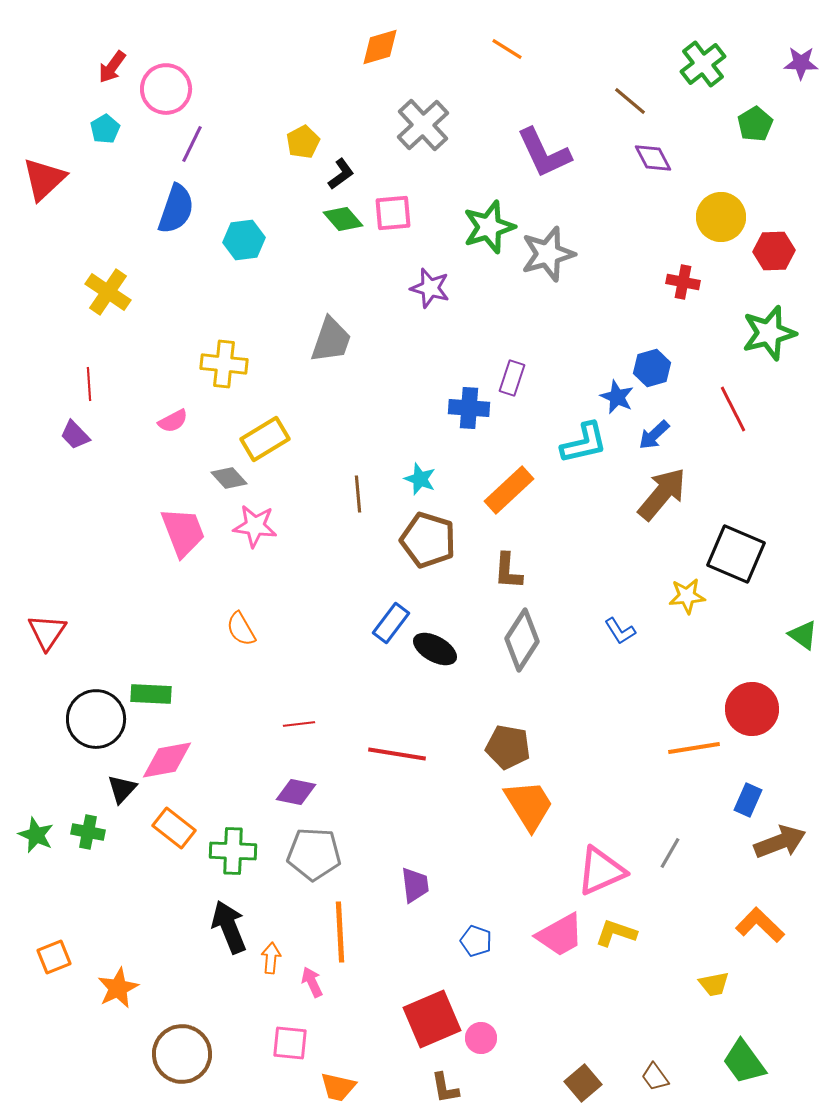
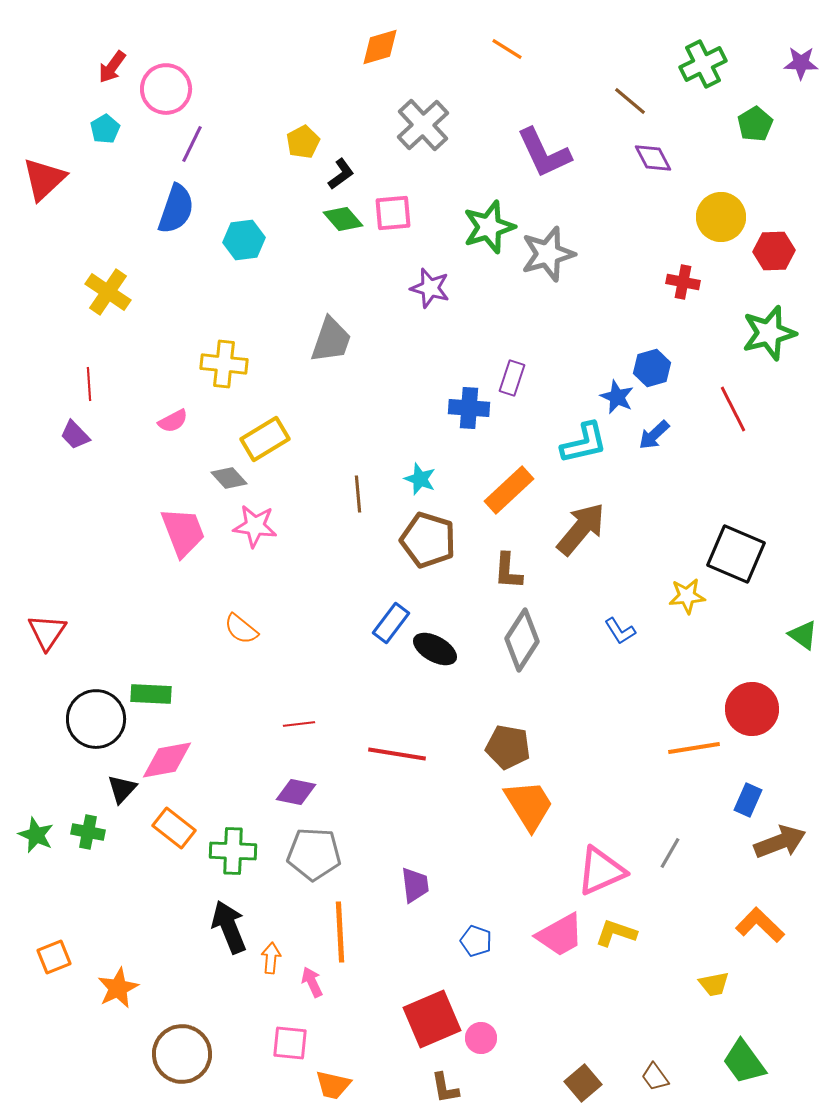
green cross at (703, 64): rotated 12 degrees clockwise
brown arrow at (662, 494): moved 81 px left, 35 px down
orange semicircle at (241, 629): rotated 21 degrees counterclockwise
orange trapezoid at (338, 1087): moved 5 px left, 2 px up
